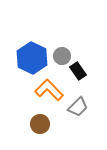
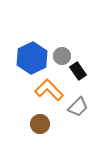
blue hexagon: rotated 8 degrees clockwise
